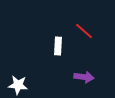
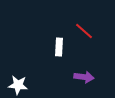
white rectangle: moved 1 px right, 1 px down
